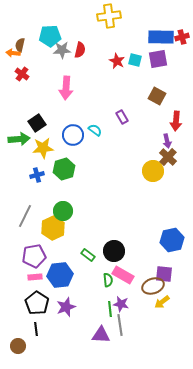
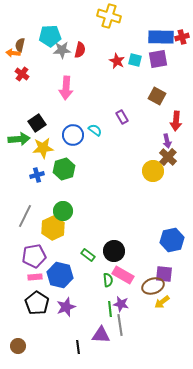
yellow cross at (109, 16): rotated 25 degrees clockwise
blue hexagon at (60, 275): rotated 20 degrees clockwise
black line at (36, 329): moved 42 px right, 18 px down
